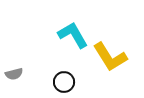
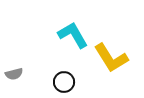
yellow L-shape: moved 1 px right, 1 px down
